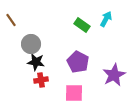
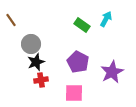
black star: rotated 30 degrees counterclockwise
purple star: moved 2 px left, 3 px up
